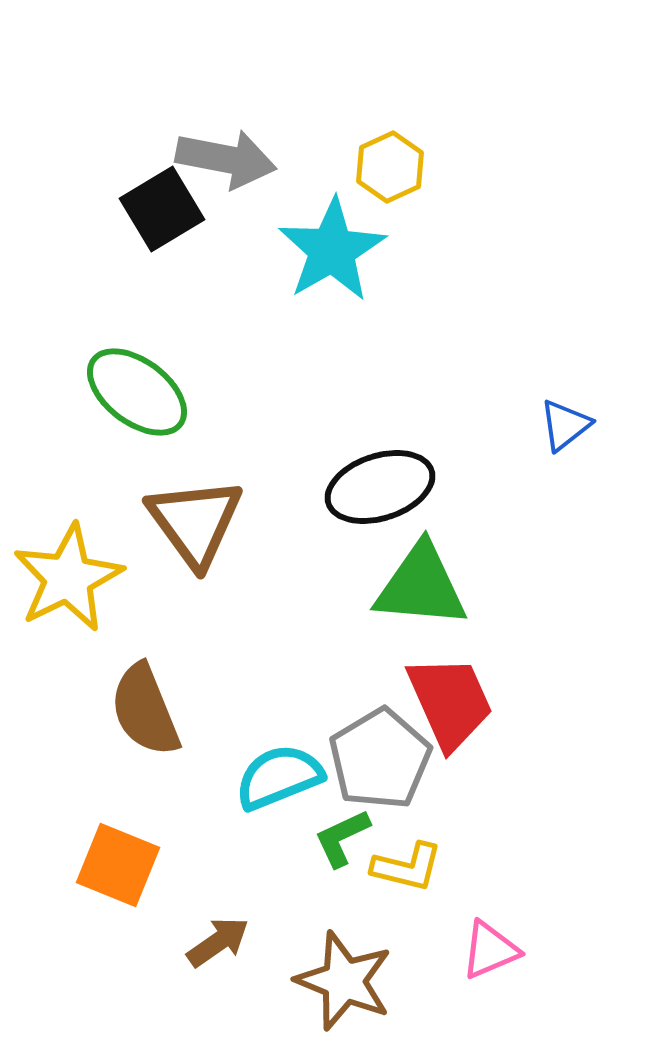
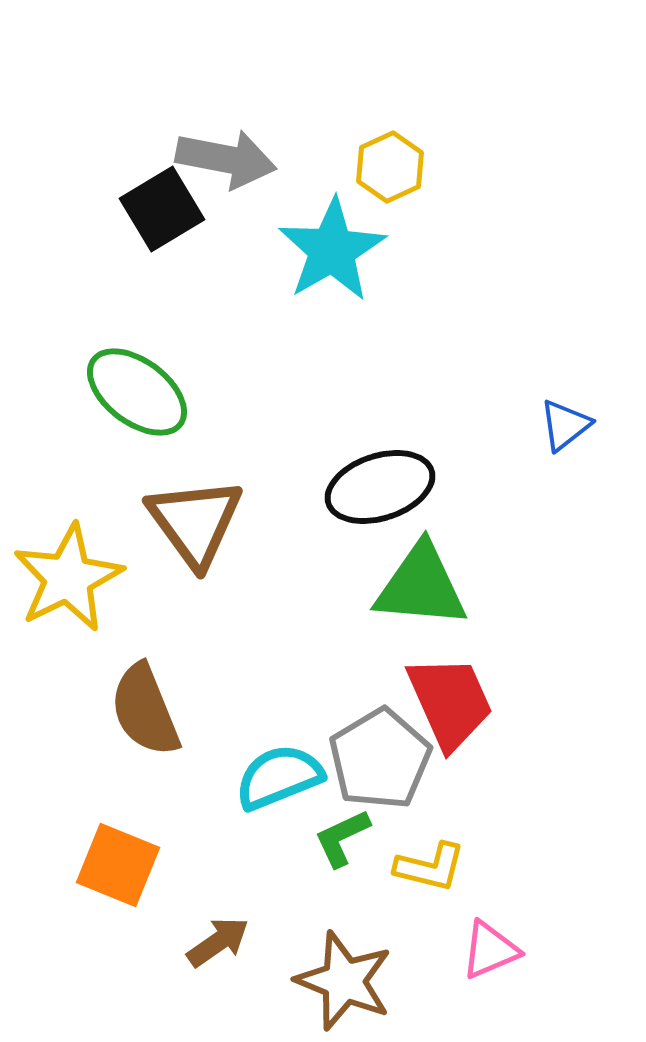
yellow L-shape: moved 23 px right
